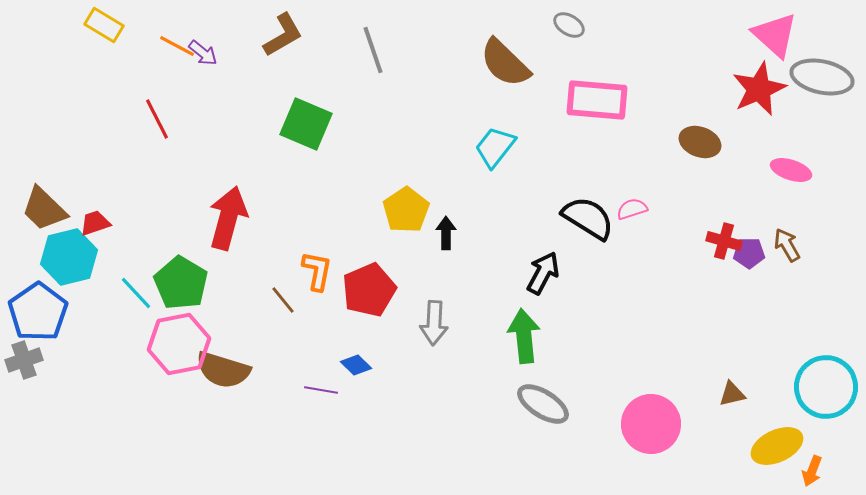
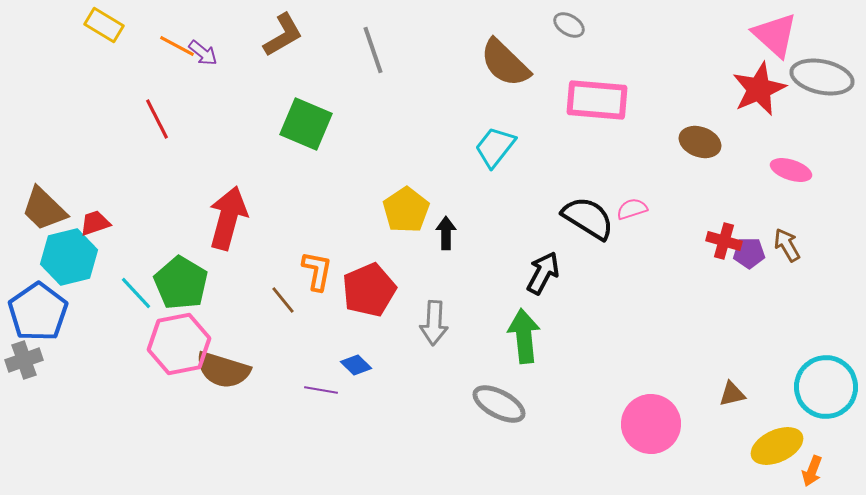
gray ellipse at (543, 404): moved 44 px left; rotated 4 degrees counterclockwise
